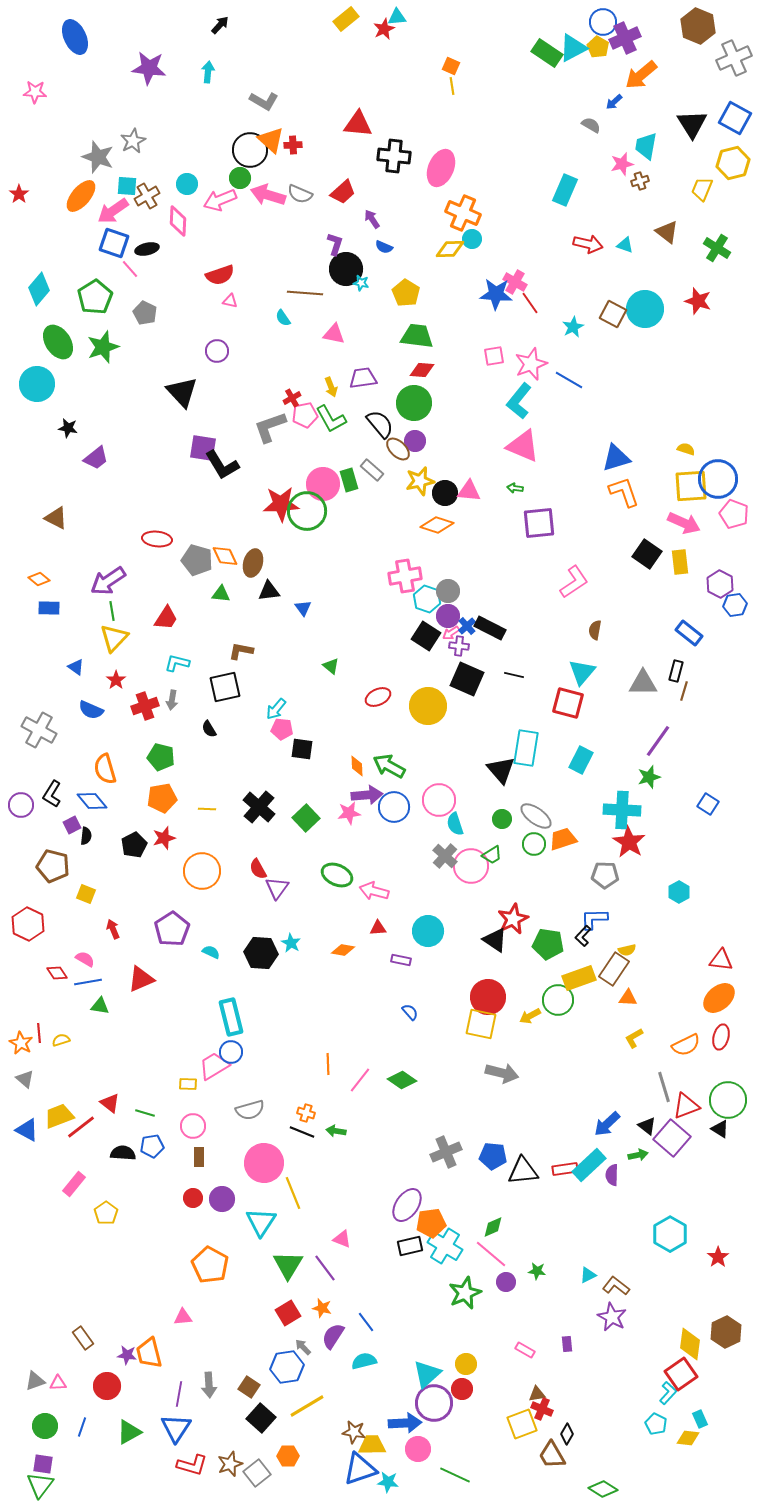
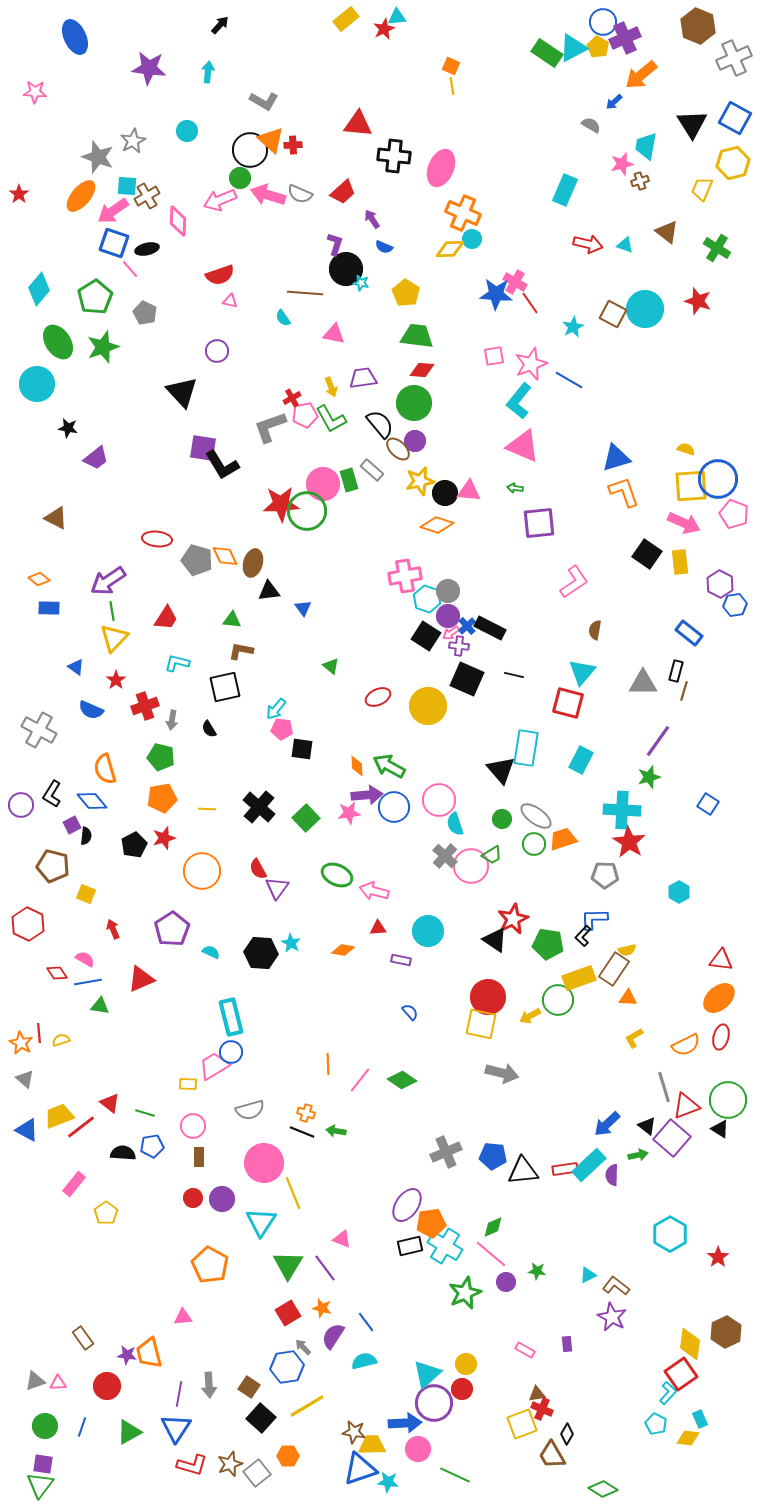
cyan circle at (187, 184): moved 53 px up
green triangle at (221, 594): moved 11 px right, 26 px down
gray arrow at (172, 700): moved 20 px down
